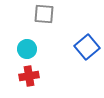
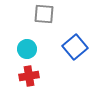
blue square: moved 12 px left
